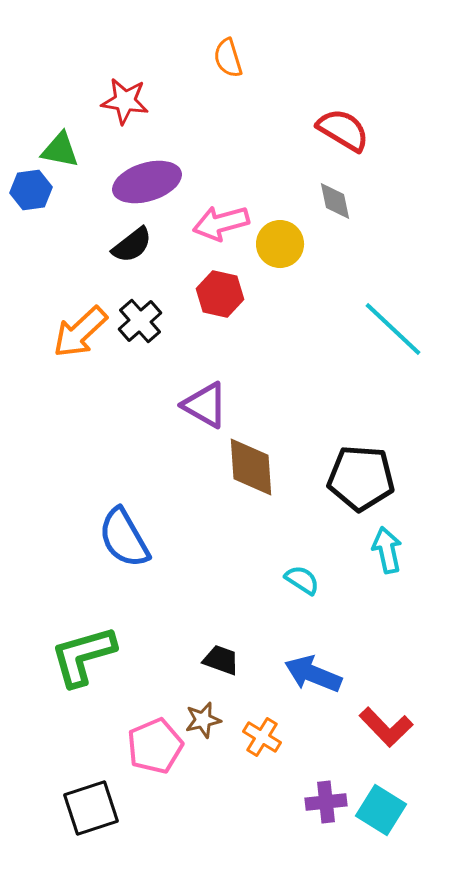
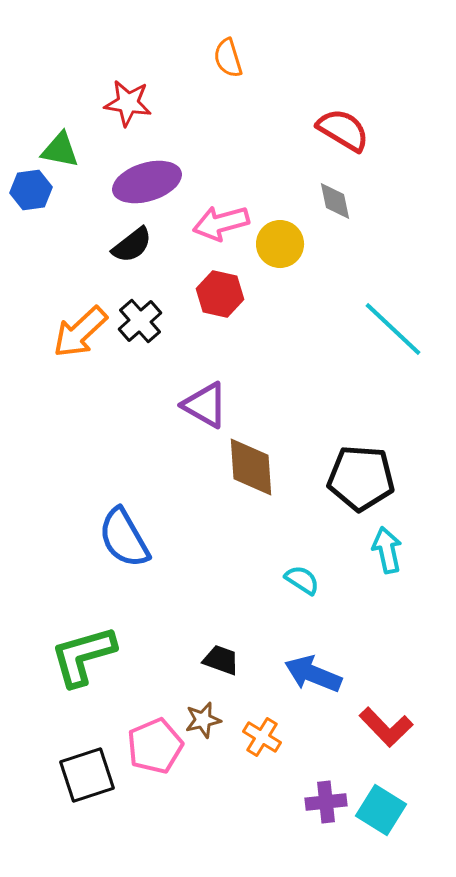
red star: moved 3 px right, 2 px down
black square: moved 4 px left, 33 px up
